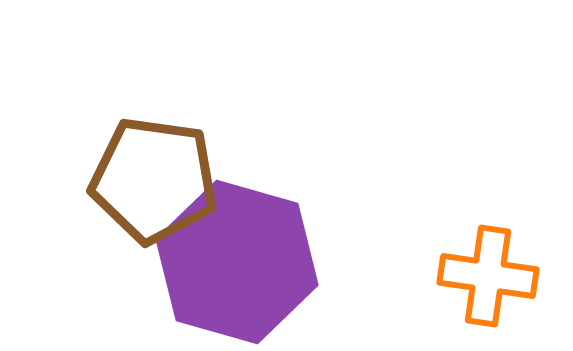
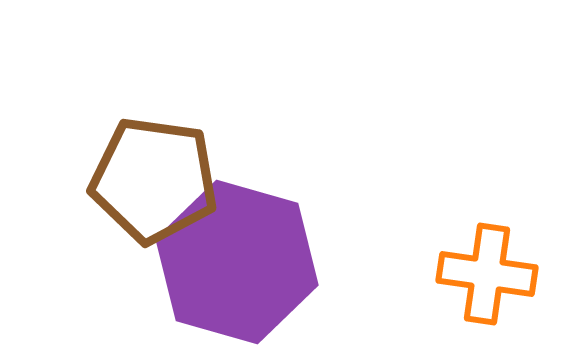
orange cross: moved 1 px left, 2 px up
